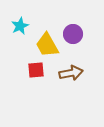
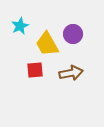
yellow trapezoid: moved 1 px up
red square: moved 1 px left
